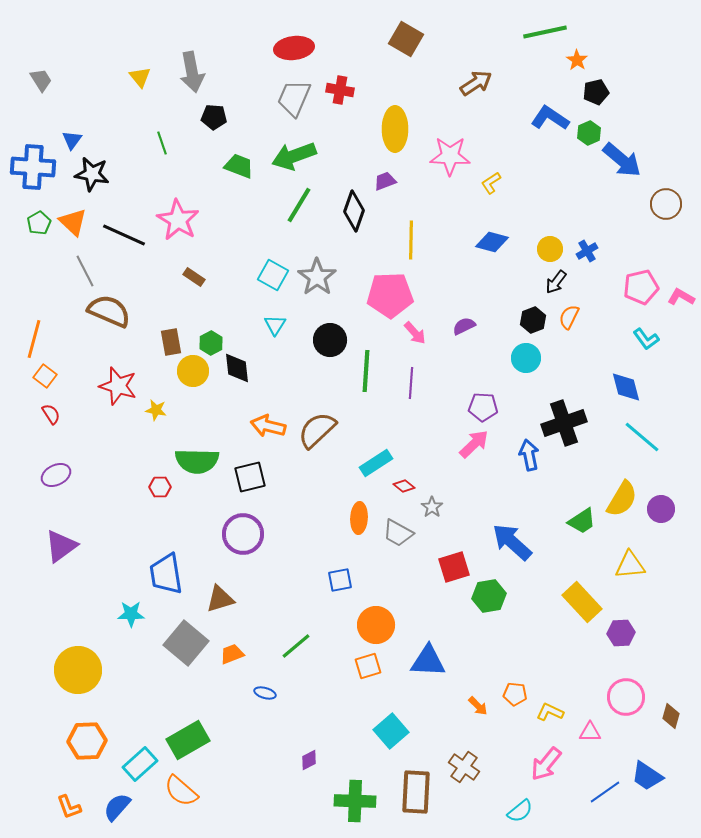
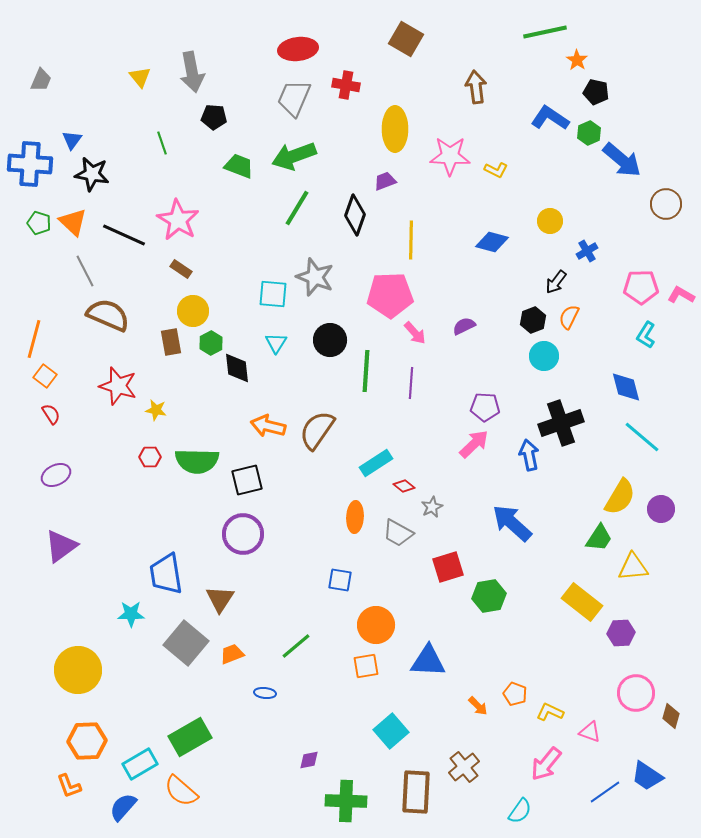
red ellipse at (294, 48): moved 4 px right, 1 px down
gray trapezoid at (41, 80): rotated 55 degrees clockwise
brown arrow at (476, 83): moved 4 px down; rotated 64 degrees counterclockwise
red cross at (340, 90): moved 6 px right, 5 px up
black pentagon at (596, 92): rotated 25 degrees clockwise
blue cross at (33, 167): moved 3 px left, 3 px up
yellow L-shape at (491, 183): moved 5 px right, 13 px up; rotated 120 degrees counterclockwise
green line at (299, 205): moved 2 px left, 3 px down
black diamond at (354, 211): moved 1 px right, 4 px down
green pentagon at (39, 223): rotated 25 degrees counterclockwise
yellow circle at (550, 249): moved 28 px up
cyan square at (273, 275): moved 19 px down; rotated 24 degrees counterclockwise
brown rectangle at (194, 277): moved 13 px left, 8 px up
gray star at (317, 277): moved 2 px left; rotated 15 degrees counterclockwise
pink pentagon at (641, 287): rotated 12 degrees clockwise
pink L-shape at (681, 297): moved 2 px up
brown semicircle at (109, 311): moved 1 px left, 4 px down
cyan triangle at (275, 325): moved 1 px right, 18 px down
cyan L-shape at (646, 339): moved 4 px up; rotated 68 degrees clockwise
cyan circle at (526, 358): moved 18 px right, 2 px up
yellow circle at (193, 371): moved 60 px up
purple pentagon at (483, 407): moved 2 px right
black cross at (564, 423): moved 3 px left
brown semicircle at (317, 430): rotated 12 degrees counterclockwise
black square at (250, 477): moved 3 px left, 3 px down
red hexagon at (160, 487): moved 10 px left, 30 px up
yellow semicircle at (622, 499): moved 2 px left, 2 px up
gray star at (432, 507): rotated 10 degrees clockwise
orange ellipse at (359, 518): moved 4 px left, 1 px up
green trapezoid at (582, 521): moved 17 px right, 17 px down; rotated 24 degrees counterclockwise
blue arrow at (512, 542): moved 19 px up
yellow triangle at (630, 565): moved 3 px right, 2 px down
red square at (454, 567): moved 6 px left
blue square at (340, 580): rotated 20 degrees clockwise
brown triangle at (220, 599): rotated 40 degrees counterclockwise
yellow rectangle at (582, 602): rotated 9 degrees counterclockwise
orange square at (368, 666): moved 2 px left; rotated 8 degrees clockwise
blue ellipse at (265, 693): rotated 10 degrees counterclockwise
orange pentagon at (515, 694): rotated 15 degrees clockwise
pink circle at (626, 697): moved 10 px right, 4 px up
pink triangle at (590, 732): rotated 20 degrees clockwise
green rectangle at (188, 740): moved 2 px right, 3 px up
purple diamond at (309, 760): rotated 15 degrees clockwise
cyan rectangle at (140, 764): rotated 12 degrees clockwise
brown cross at (464, 767): rotated 16 degrees clockwise
green cross at (355, 801): moved 9 px left
orange L-shape at (69, 807): moved 21 px up
blue semicircle at (117, 807): moved 6 px right
cyan semicircle at (520, 811): rotated 16 degrees counterclockwise
